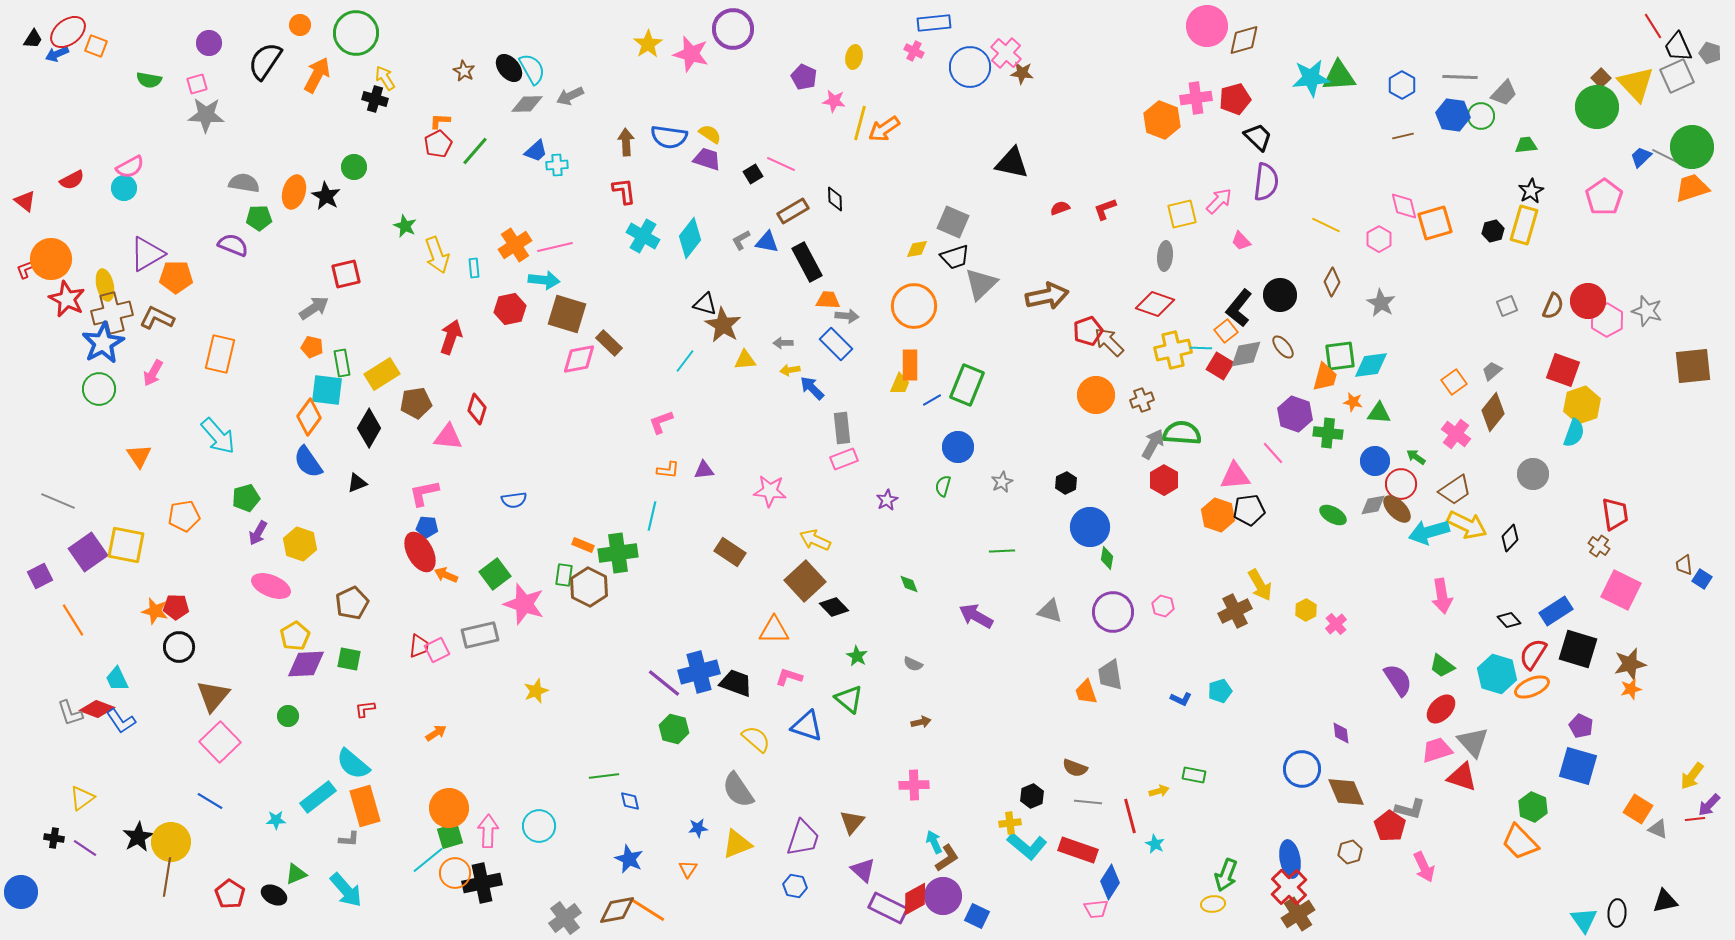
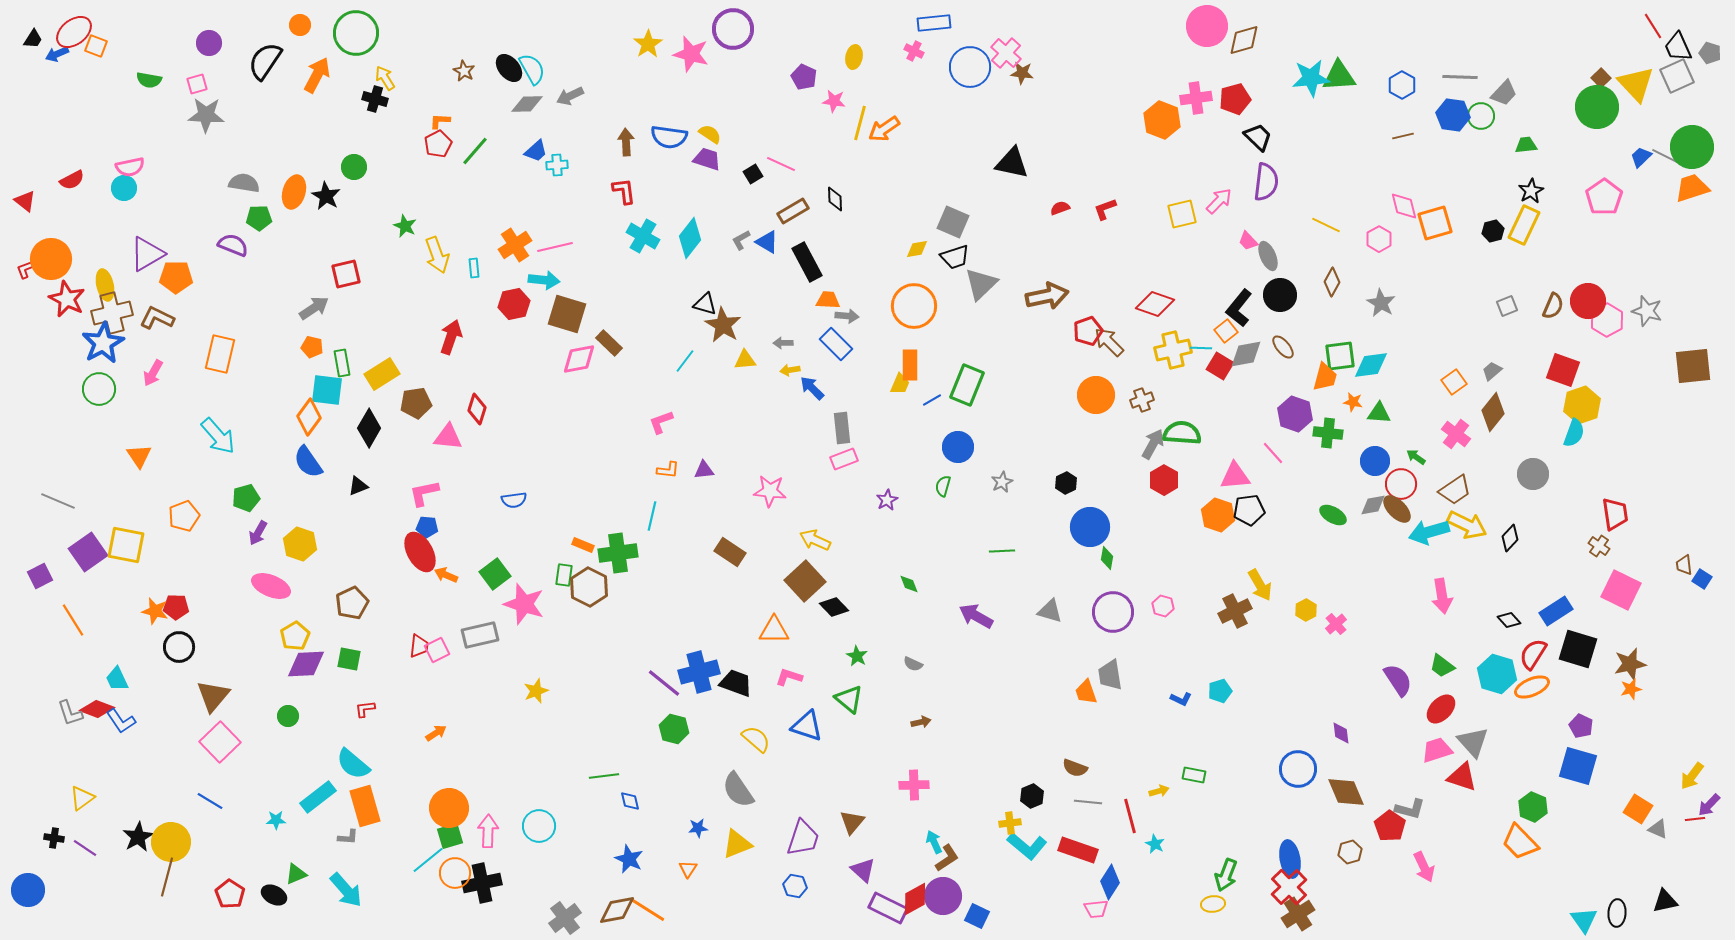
red ellipse at (68, 32): moved 6 px right
pink semicircle at (130, 167): rotated 16 degrees clockwise
yellow rectangle at (1524, 225): rotated 9 degrees clockwise
pink trapezoid at (1241, 241): moved 7 px right
blue triangle at (767, 242): rotated 20 degrees clockwise
gray ellipse at (1165, 256): moved 103 px right; rotated 28 degrees counterclockwise
red hexagon at (510, 309): moved 4 px right, 5 px up
black triangle at (357, 483): moved 1 px right, 3 px down
orange pentagon at (184, 516): rotated 12 degrees counterclockwise
blue circle at (1302, 769): moved 4 px left
gray L-shape at (349, 839): moved 1 px left, 2 px up
brown line at (167, 877): rotated 6 degrees clockwise
blue circle at (21, 892): moved 7 px right, 2 px up
